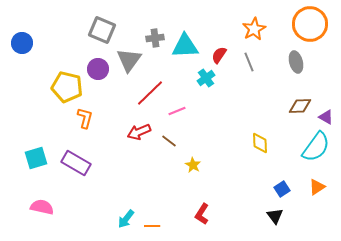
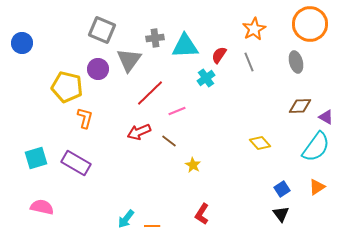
yellow diamond: rotated 40 degrees counterclockwise
black triangle: moved 6 px right, 2 px up
